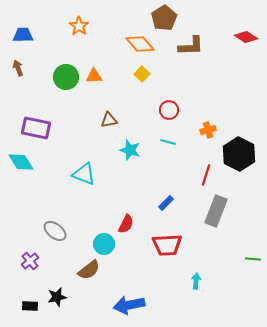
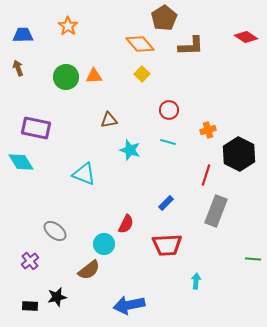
orange star: moved 11 px left
